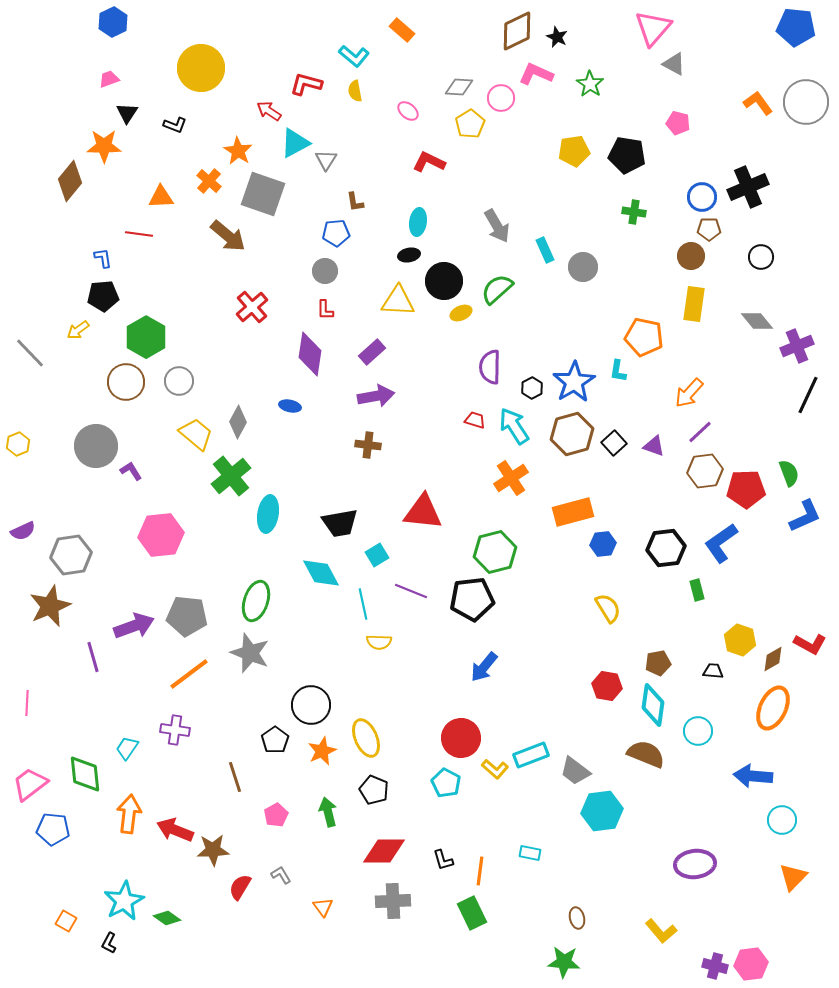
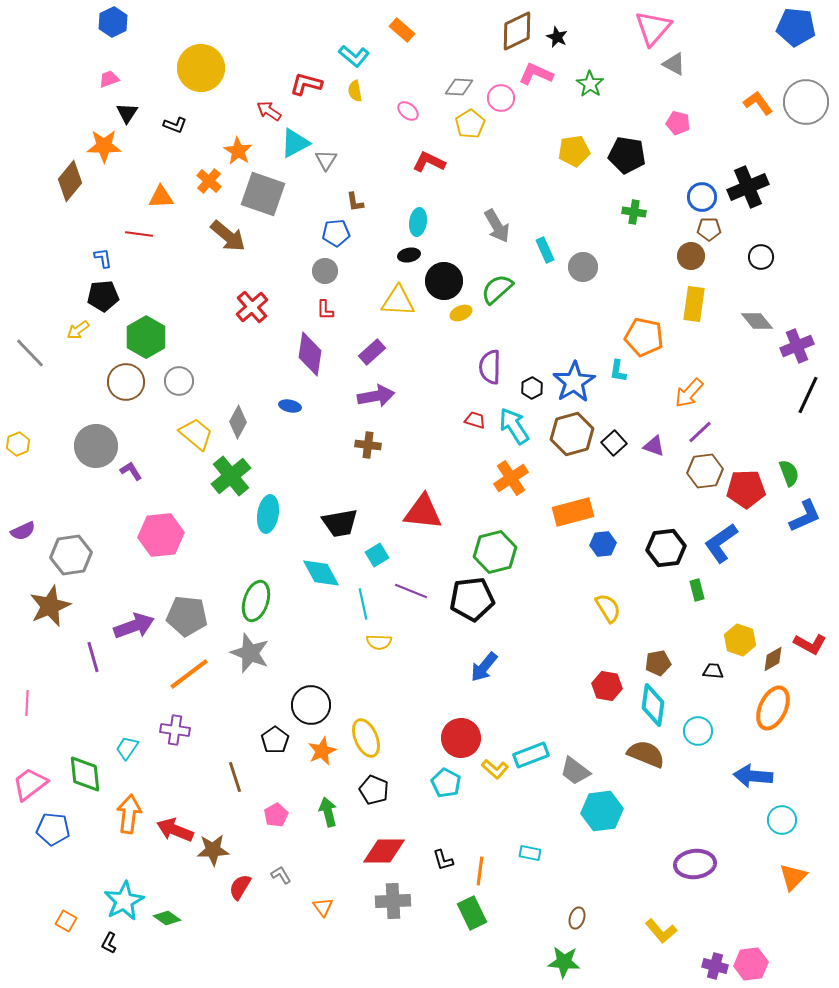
brown ellipse at (577, 918): rotated 30 degrees clockwise
